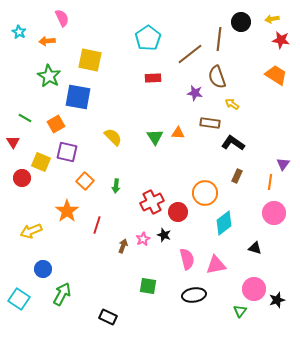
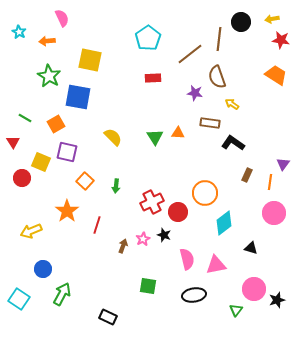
brown rectangle at (237, 176): moved 10 px right, 1 px up
black triangle at (255, 248): moved 4 px left
green triangle at (240, 311): moved 4 px left, 1 px up
